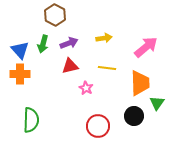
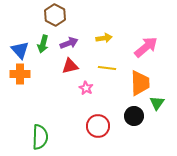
green semicircle: moved 9 px right, 17 px down
